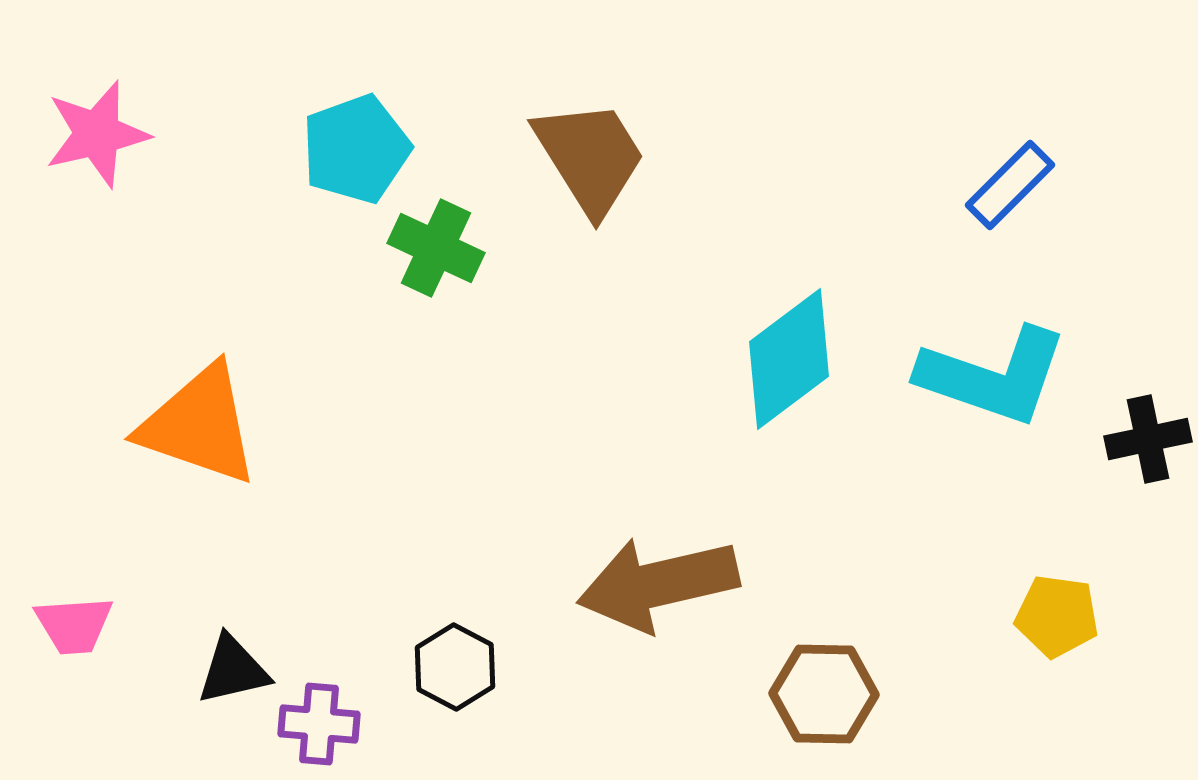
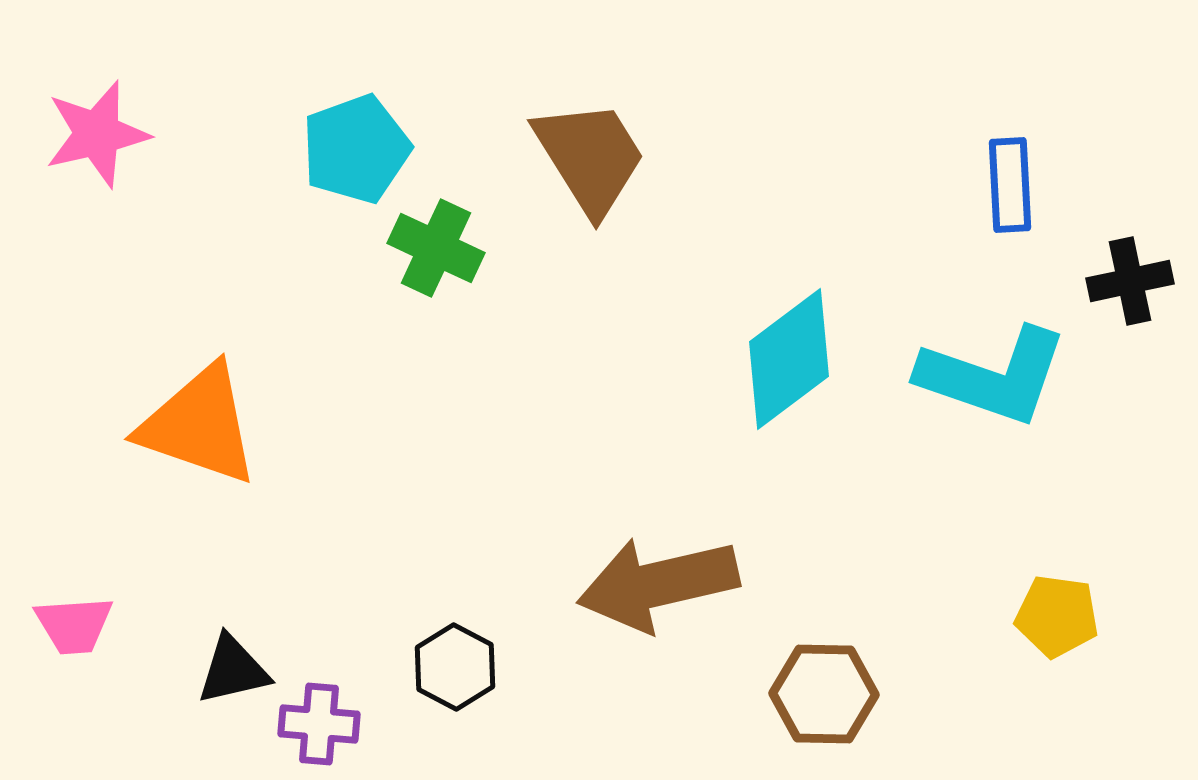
blue rectangle: rotated 48 degrees counterclockwise
black cross: moved 18 px left, 158 px up
